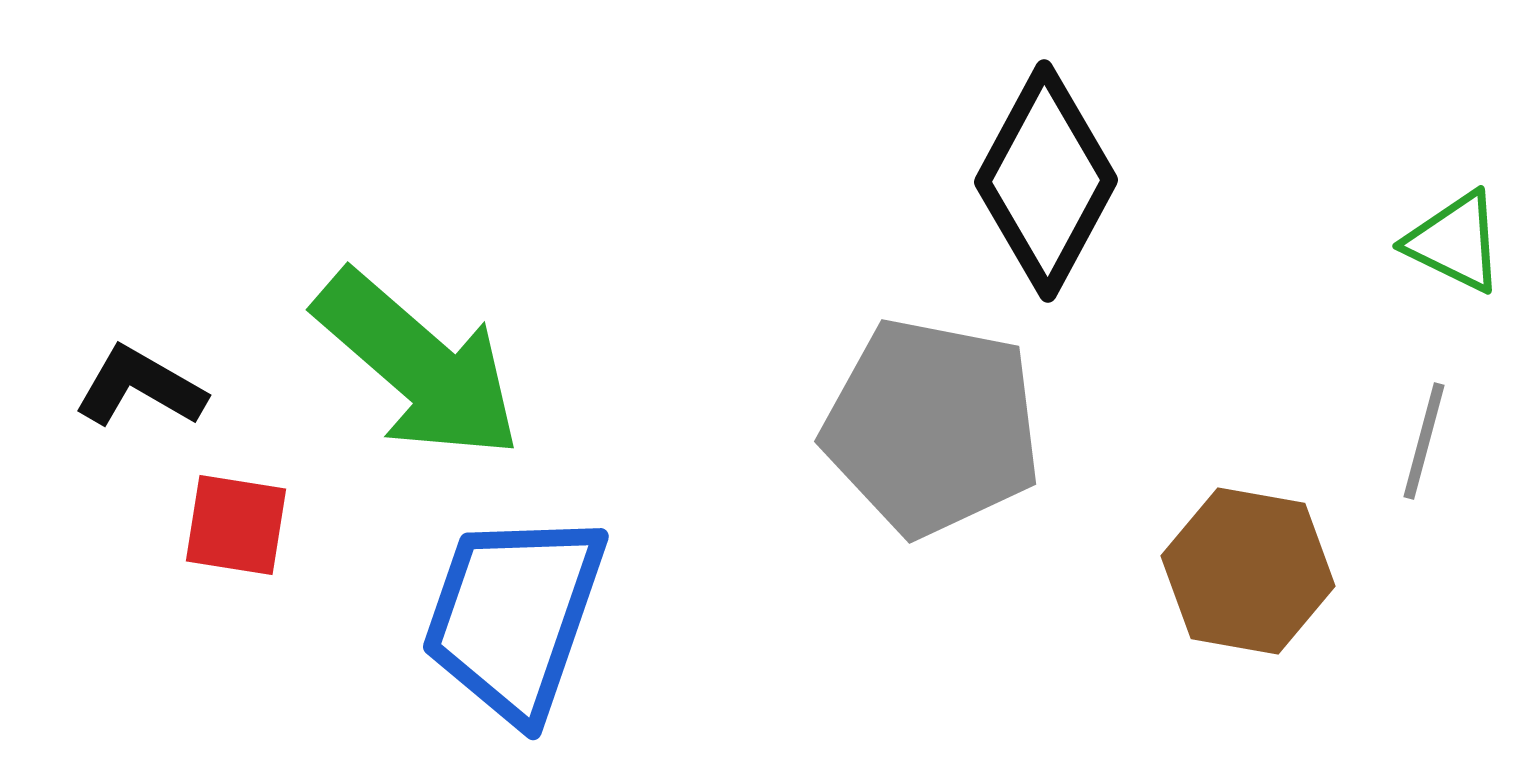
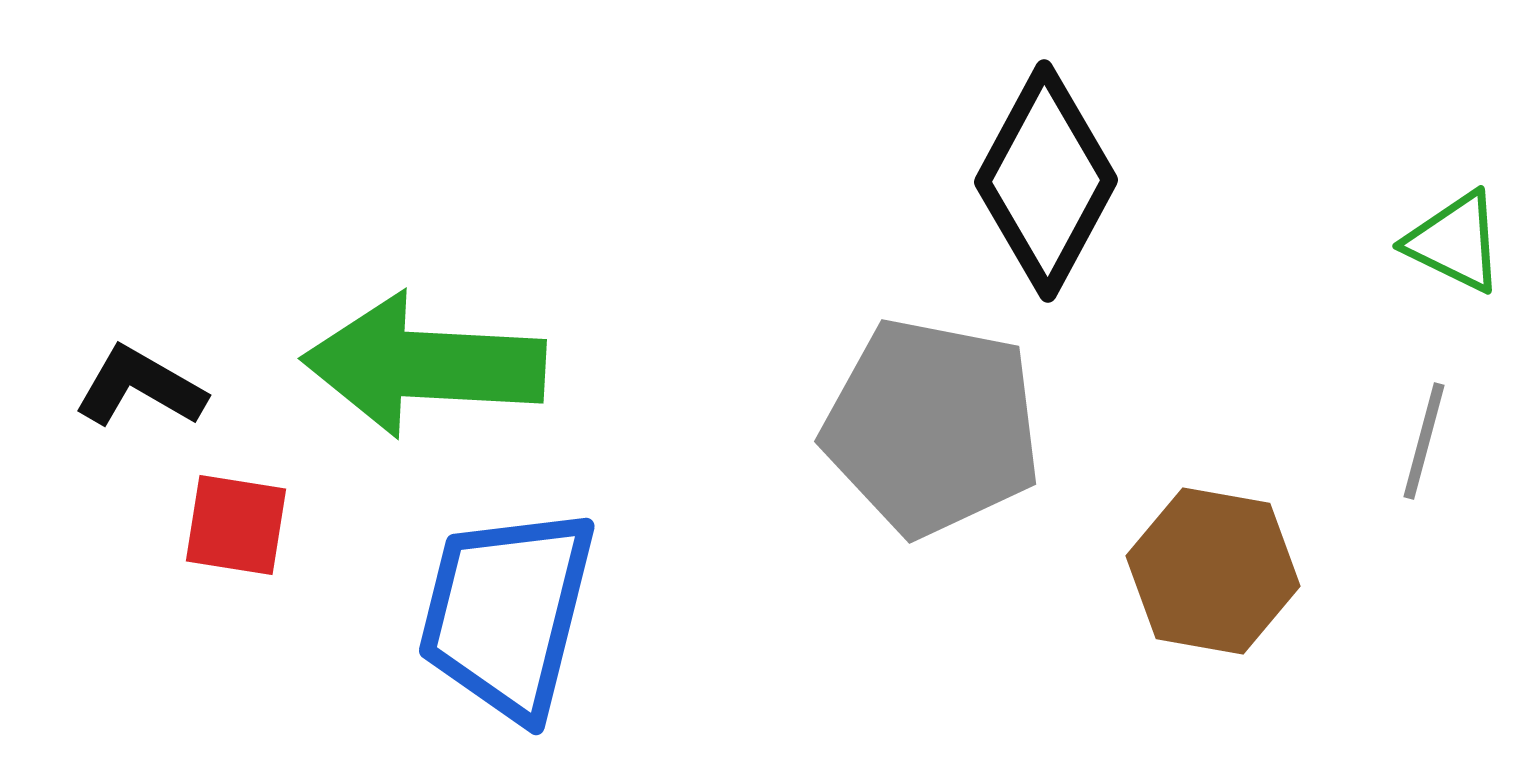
green arrow: moved 6 px right; rotated 142 degrees clockwise
brown hexagon: moved 35 px left
blue trapezoid: moved 7 px left, 3 px up; rotated 5 degrees counterclockwise
